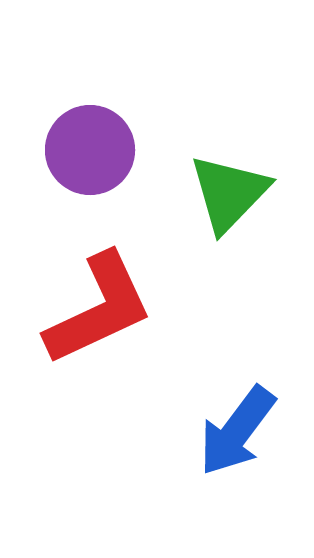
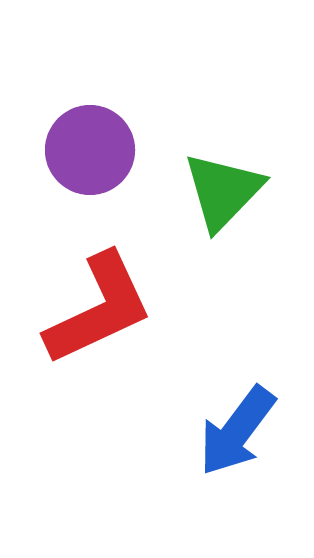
green triangle: moved 6 px left, 2 px up
